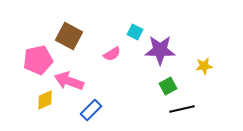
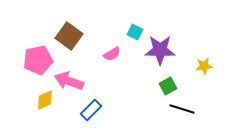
brown square: rotated 8 degrees clockwise
black line: rotated 30 degrees clockwise
